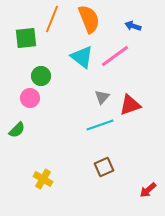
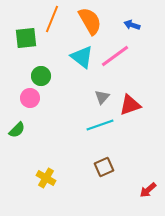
orange semicircle: moved 1 px right, 2 px down; rotated 8 degrees counterclockwise
blue arrow: moved 1 px left, 1 px up
yellow cross: moved 3 px right, 1 px up
